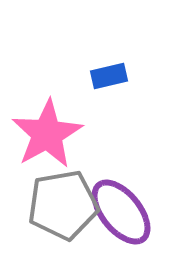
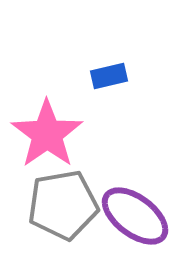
pink star: rotated 6 degrees counterclockwise
purple ellipse: moved 14 px right, 4 px down; rotated 14 degrees counterclockwise
